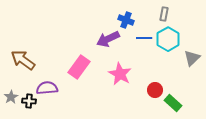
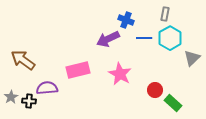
gray rectangle: moved 1 px right
cyan hexagon: moved 2 px right, 1 px up
pink rectangle: moved 1 px left, 3 px down; rotated 40 degrees clockwise
